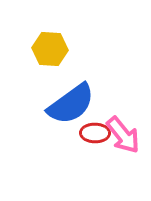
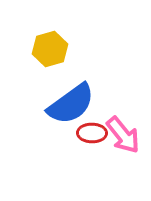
yellow hexagon: rotated 20 degrees counterclockwise
red ellipse: moved 3 px left
